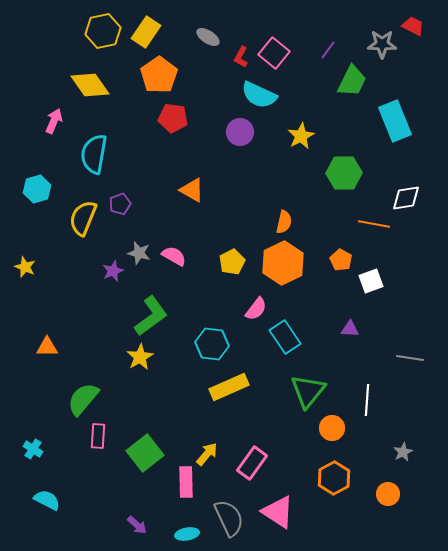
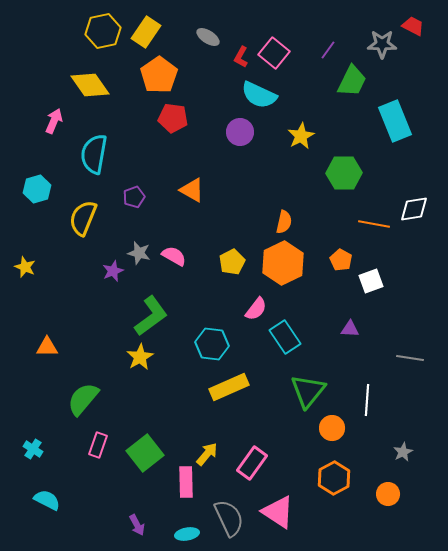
white diamond at (406, 198): moved 8 px right, 11 px down
purple pentagon at (120, 204): moved 14 px right, 7 px up
pink rectangle at (98, 436): moved 9 px down; rotated 15 degrees clockwise
purple arrow at (137, 525): rotated 20 degrees clockwise
